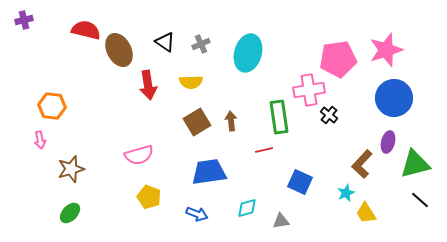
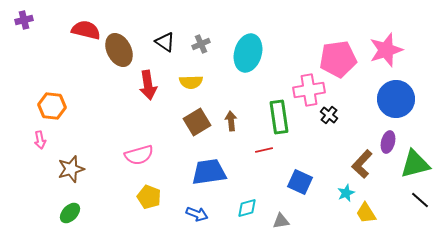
blue circle: moved 2 px right, 1 px down
